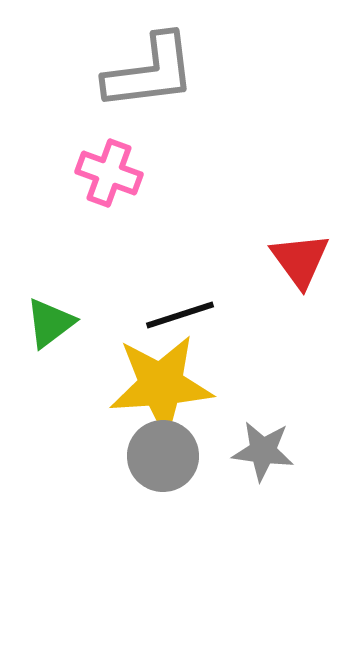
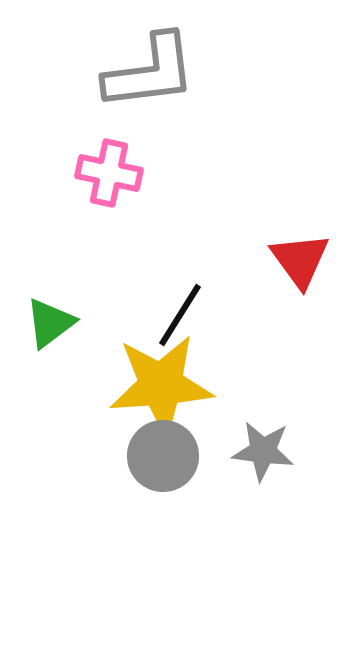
pink cross: rotated 8 degrees counterclockwise
black line: rotated 40 degrees counterclockwise
